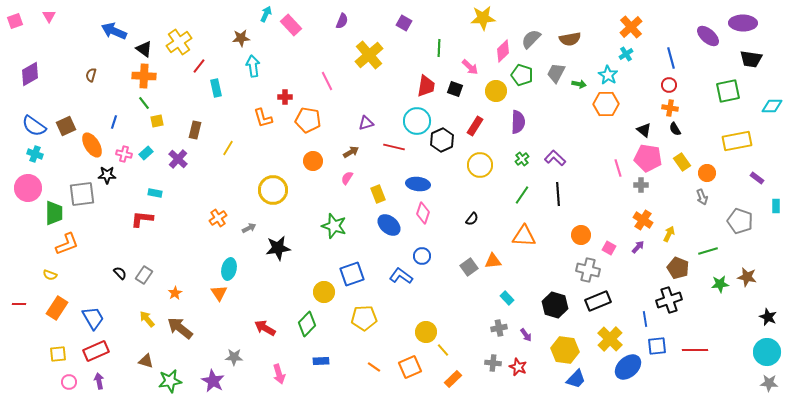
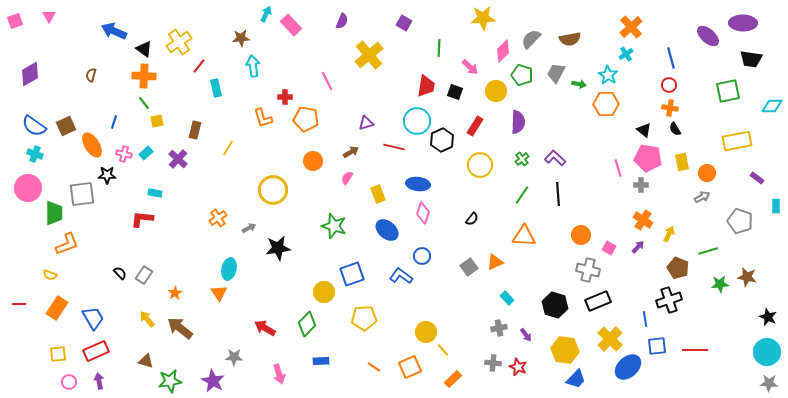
black square at (455, 89): moved 3 px down
orange pentagon at (308, 120): moved 2 px left, 1 px up
yellow rectangle at (682, 162): rotated 24 degrees clockwise
gray arrow at (702, 197): rotated 98 degrees counterclockwise
blue ellipse at (389, 225): moved 2 px left, 5 px down
orange triangle at (493, 261): moved 2 px right, 1 px down; rotated 18 degrees counterclockwise
